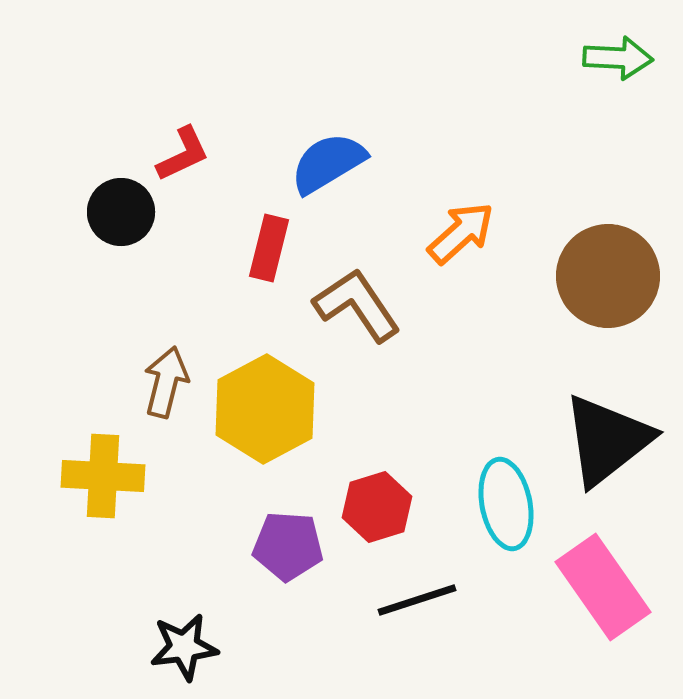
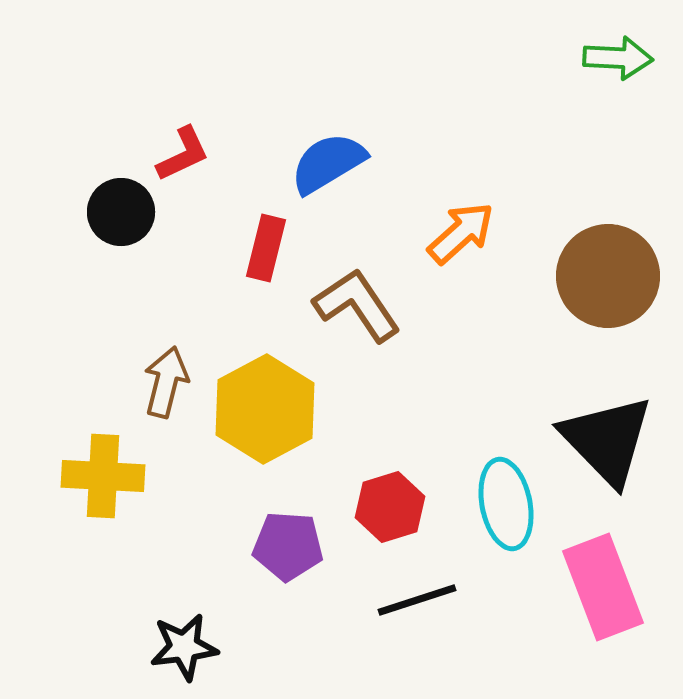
red rectangle: moved 3 px left
black triangle: rotated 36 degrees counterclockwise
red hexagon: moved 13 px right
pink rectangle: rotated 14 degrees clockwise
